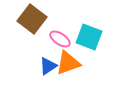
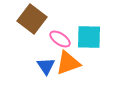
cyan square: rotated 20 degrees counterclockwise
blue triangle: moved 2 px left; rotated 30 degrees counterclockwise
